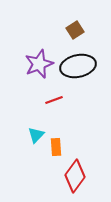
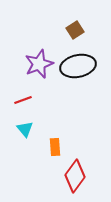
red line: moved 31 px left
cyan triangle: moved 11 px left, 6 px up; rotated 24 degrees counterclockwise
orange rectangle: moved 1 px left
